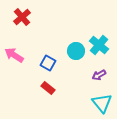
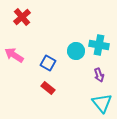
cyan cross: rotated 30 degrees counterclockwise
purple arrow: rotated 80 degrees counterclockwise
